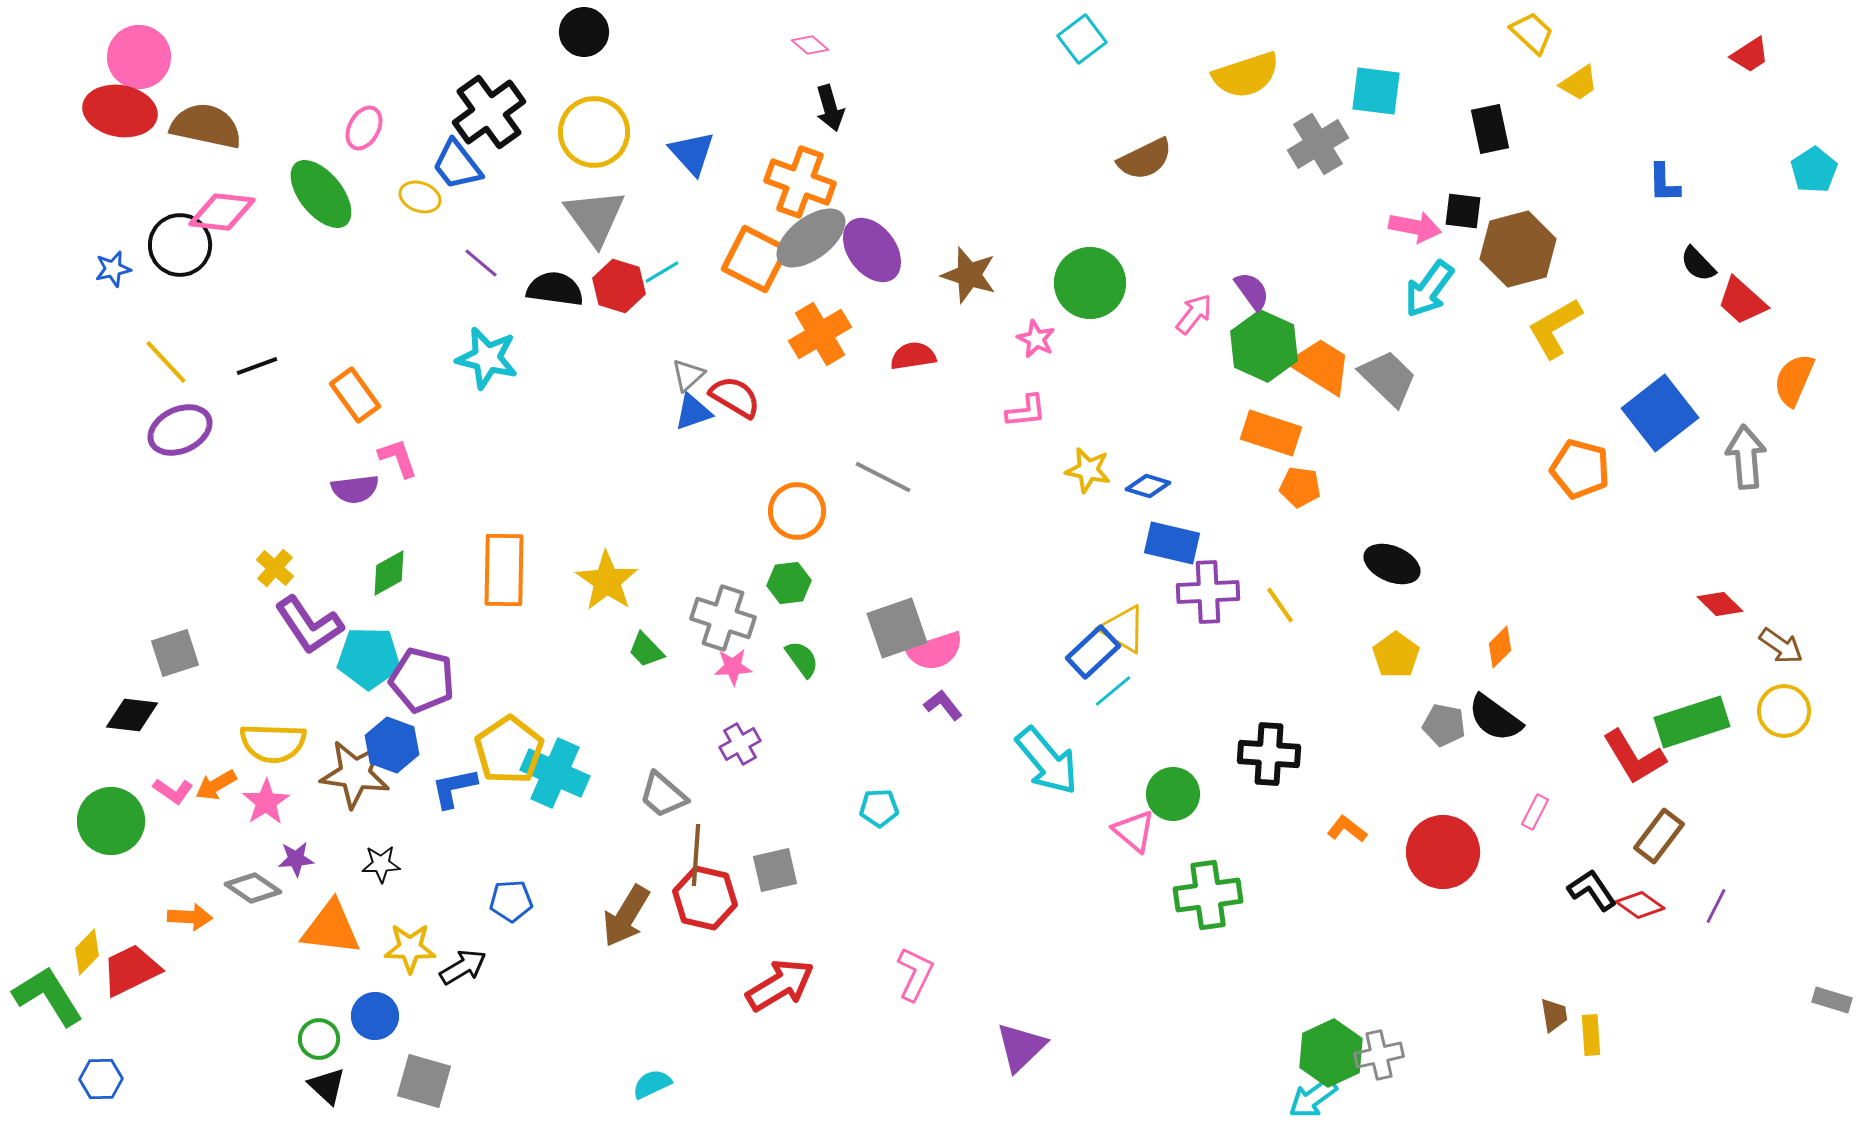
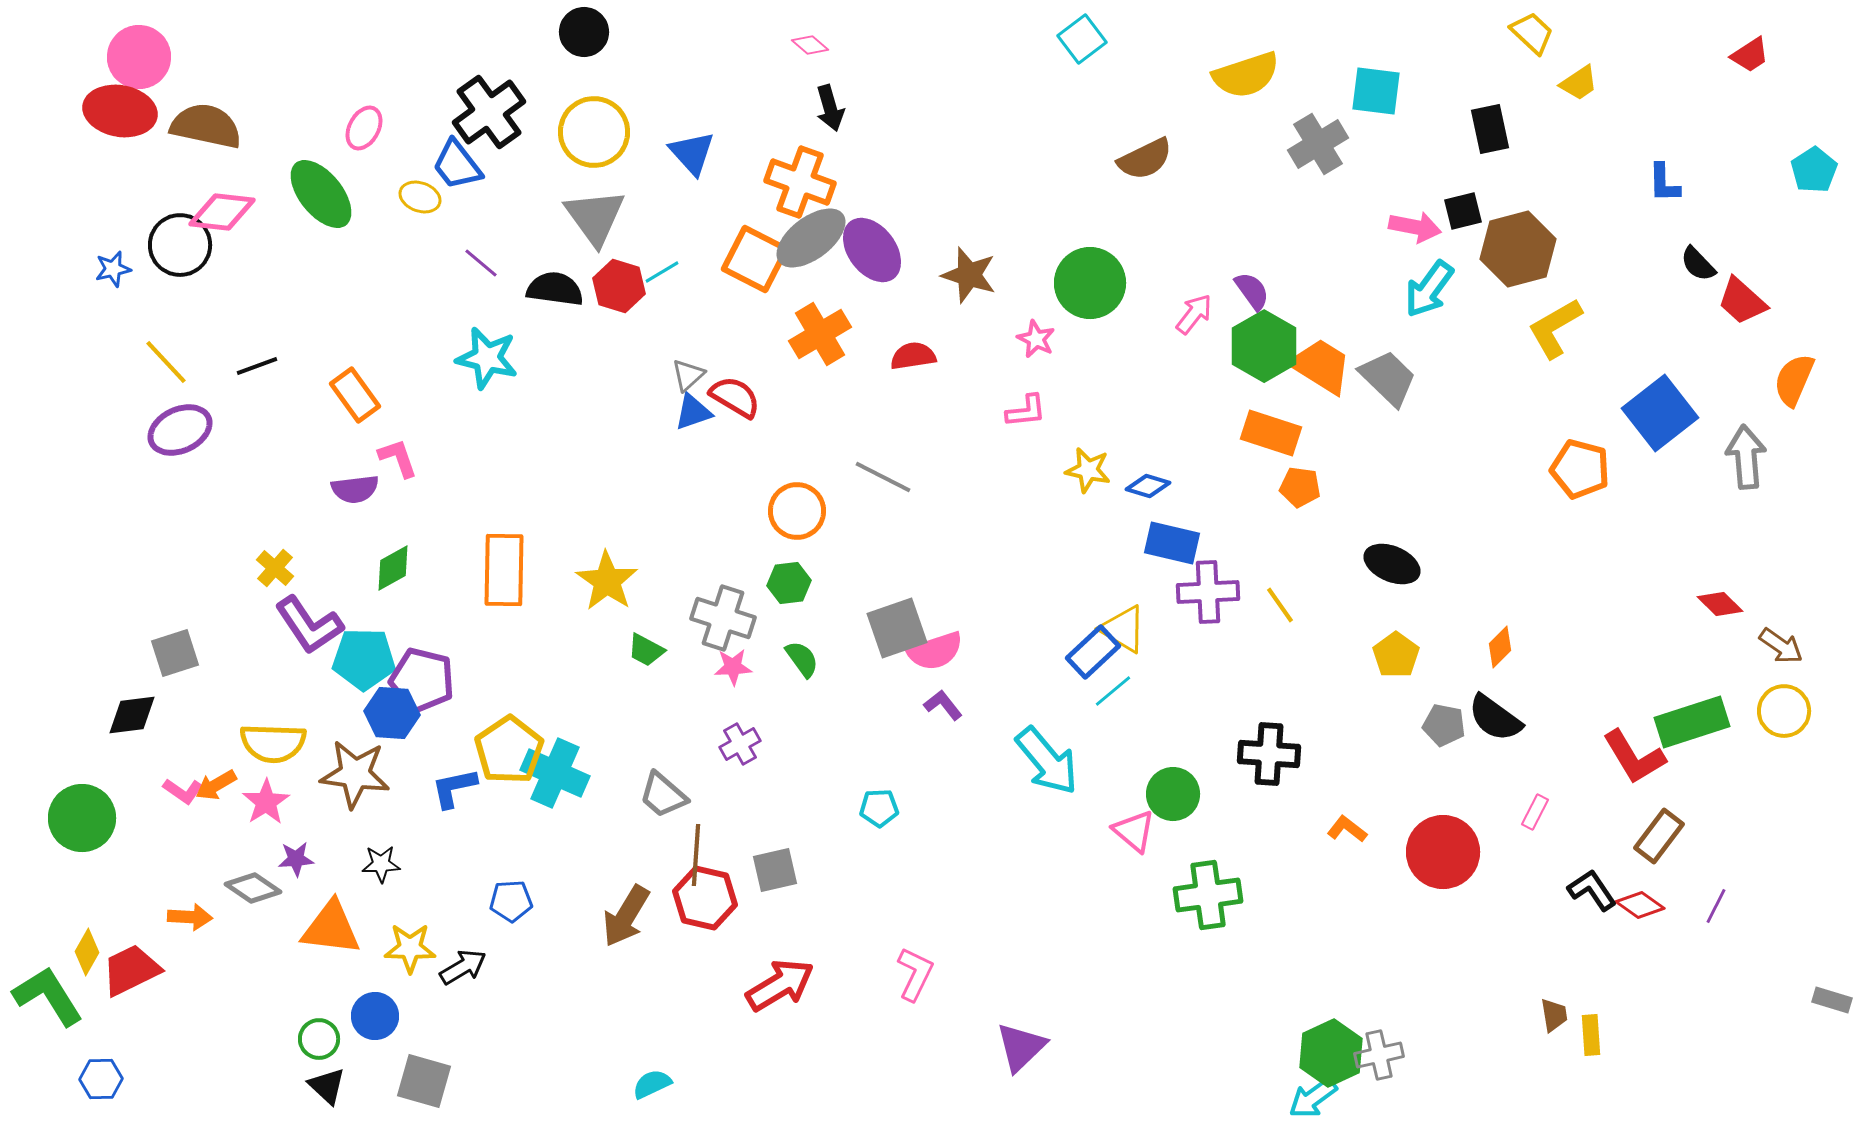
black square at (1463, 211): rotated 21 degrees counterclockwise
green hexagon at (1264, 346): rotated 6 degrees clockwise
green diamond at (389, 573): moved 4 px right, 5 px up
green trapezoid at (646, 650): rotated 18 degrees counterclockwise
cyan pentagon at (369, 658): moved 5 px left, 1 px down
black diamond at (132, 715): rotated 14 degrees counterclockwise
blue hexagon at (392, 745): moved 32 px up; rotated 16 degrees counterclockwise
pink L-shape at (173, 791): moved 10 px right
green circle at (111, 821): moved 29 px left, 3 px up
yellow diamond at (87, 952): rotated 15 degrees counterclockwise
